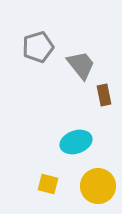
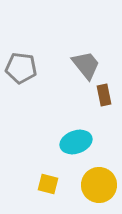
gray pentagon: moved 17 px left, 21 px down; rotated 24 degrees clockwise
gray trapezoid: moved 5 px right
yellow circle: moved 1 px right, 1 px up
